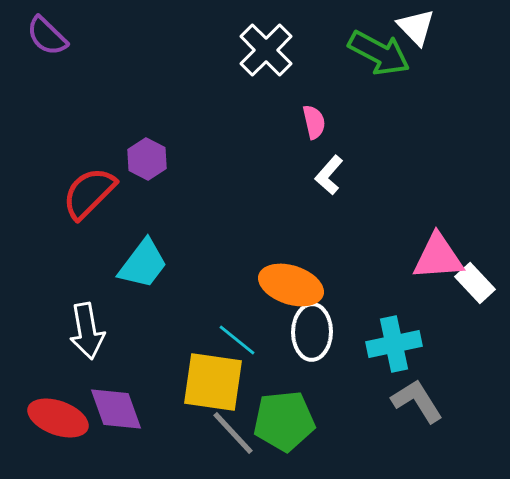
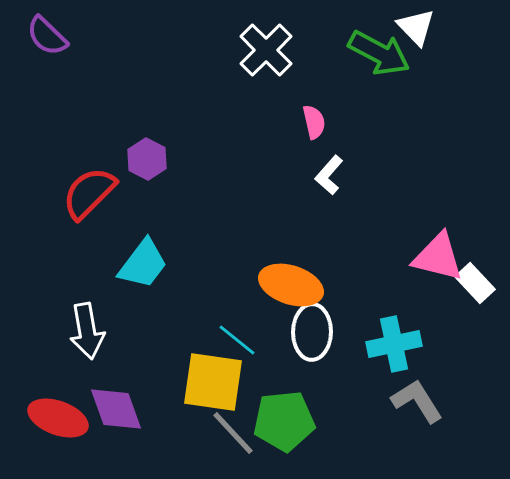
pink triangle: rotated 18 degrees clockwise
